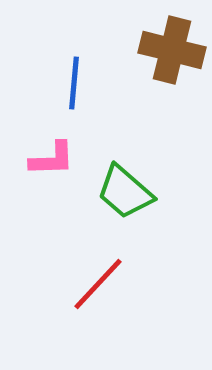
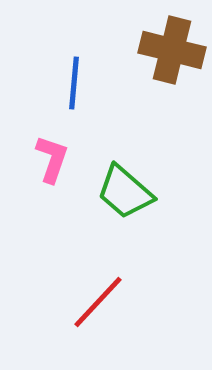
pink L-shape: rotated 69 degrees counterclockwise
red line: moved 18 px down
